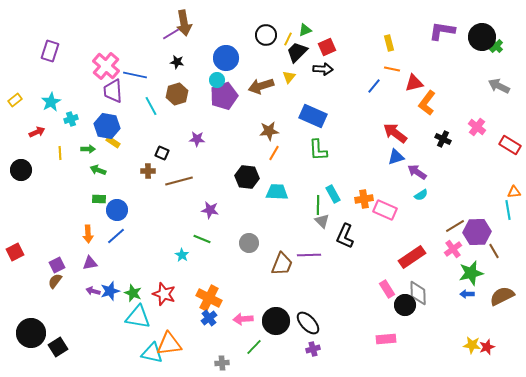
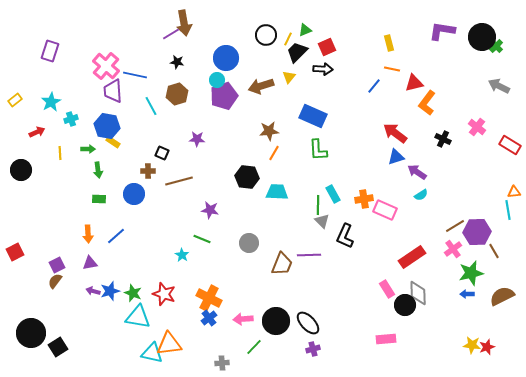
green arrow at (98, 170): rotated 119 degrees counterclockwise
blue circle at (117, 210): moved 17 px right, 16 px up
